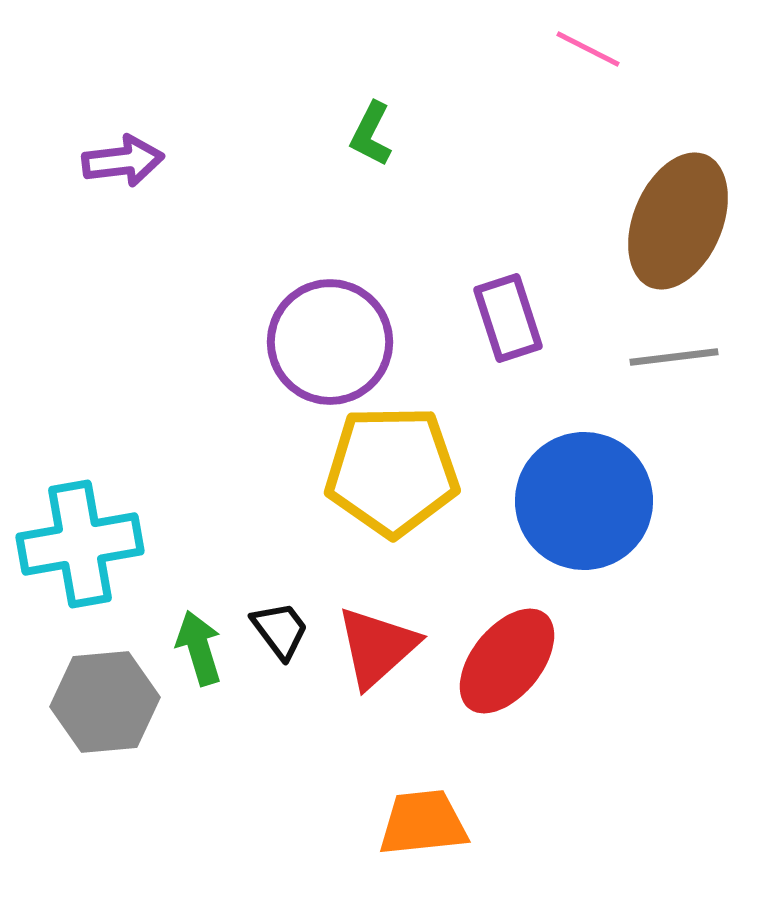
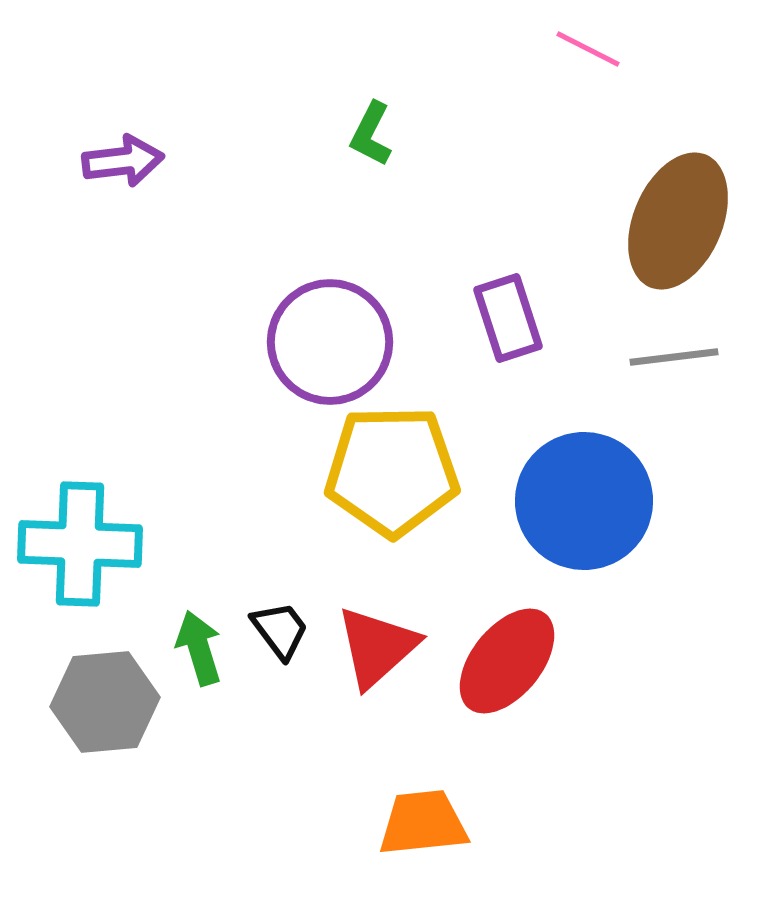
cyan cross: rotated 12 degrees clockwise
